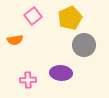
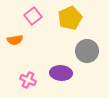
gray circle: moved 3 px right, 6 px down
pink cross: rotated 28 degrees clockwise
